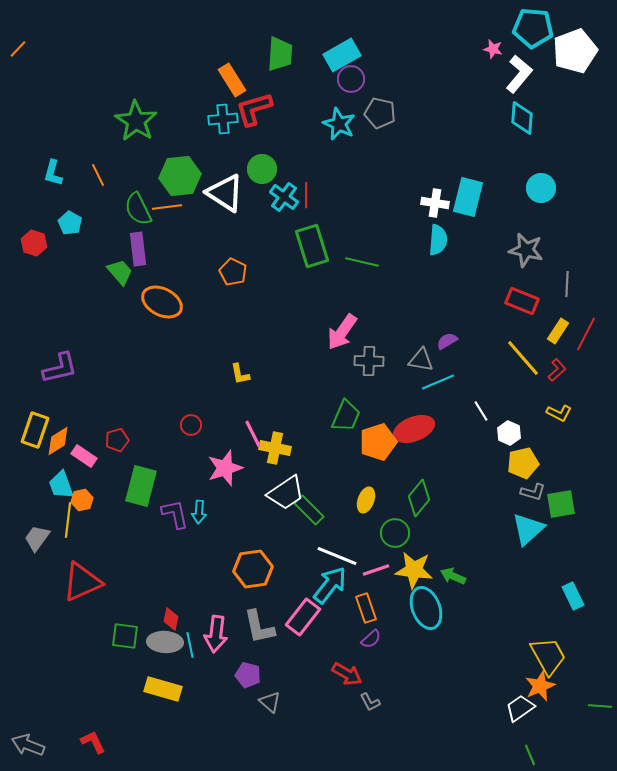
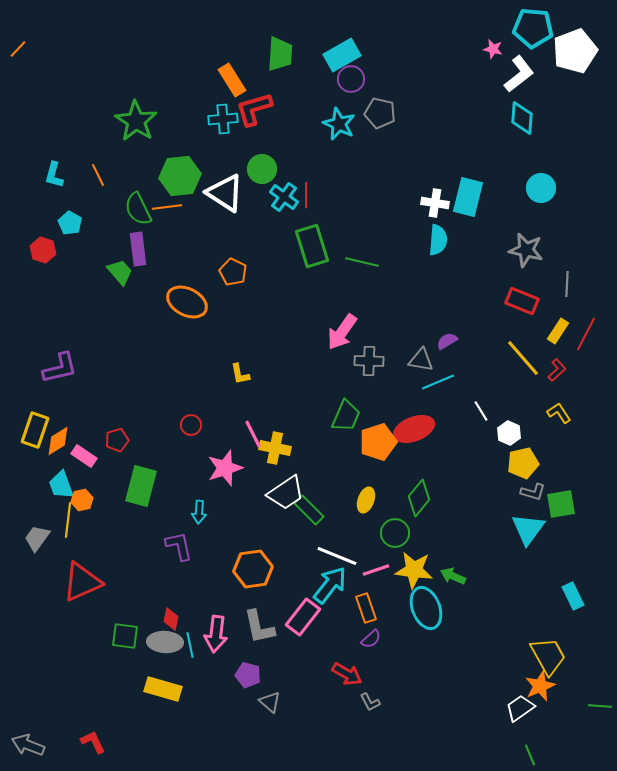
white L-shape at (519, 74): rotated 12 degrees clockwise
cyan L-shape at (53, 173): moved 1 px right, 2 px down
red hexagon at (34, 243): moved 9 px right, 7 px down
orange ellipse at (162, 302): moved 25 px right
yellow L-shape at (559, 413): rotated 150 degrees counterclockwise
purple L-shape at (175, 514): moved 4 px right, 32 px down
cyan triangle at (528, 529): rotated 12 degrees counterclockwise
